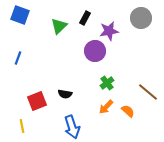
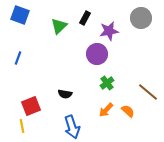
purple circle: moved 2 px right, 3 px down
red square: moved 6 px left, 5 px down
orange arrow: moved 3 px down
